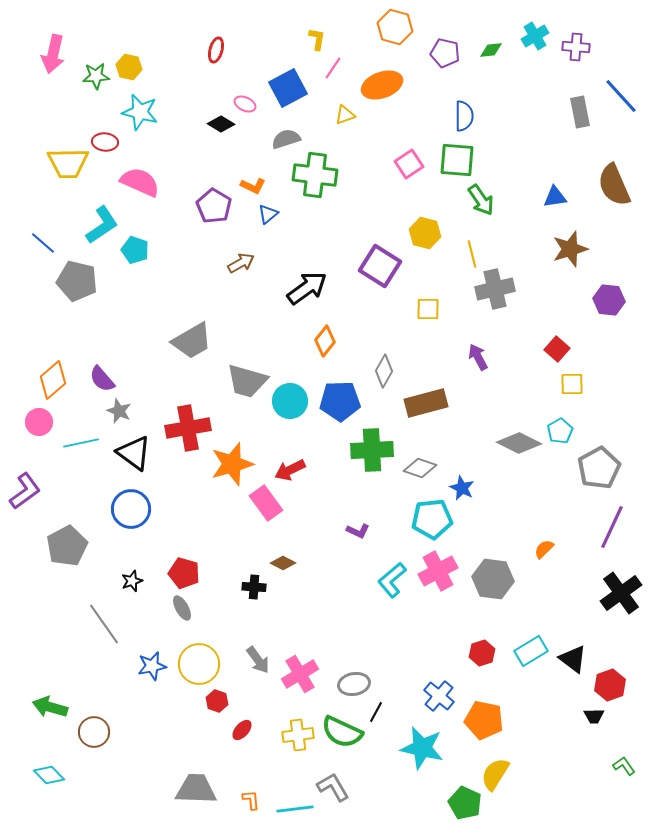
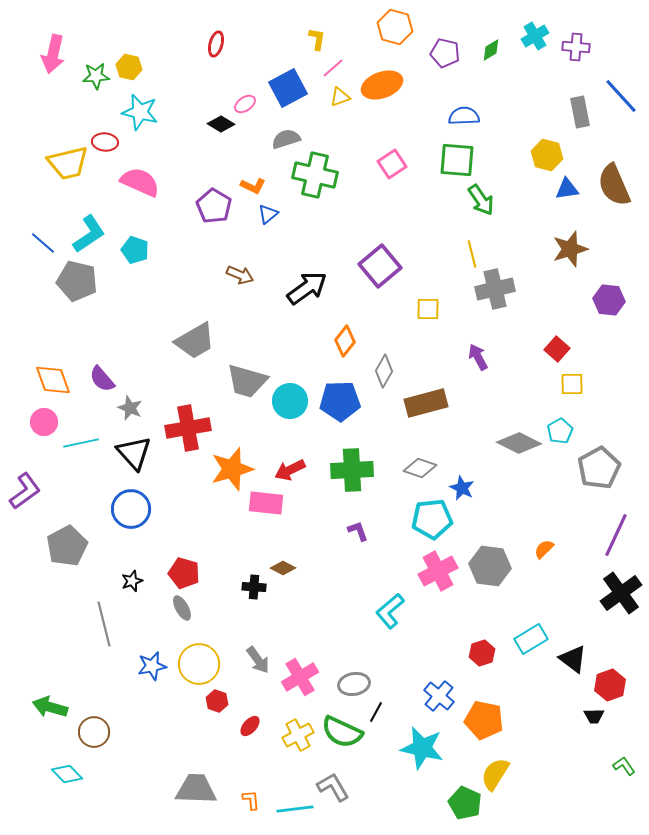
red ellipse at (216, 50): moved 6 px up
green diamond at (491, 50): rotated 25 degrees counterclockwise
pink line at (333, 68): rotated 15 degrees clockwise
pink ellipse at (245, 104): rotated 60 degrees counterclockwise
yellow triangle at (345, 115): moved 5 px left, 18 px up
blue semicircle at (464, 116): rotated 92 degrees counterclockwise
yellow trapezoid at (68, 163): rotated 12 degrees counterclockwise
pink square at (409, 164): moved 17 px left
green cross at (315, 175): rotated 6 degrees clockwise
blue triangle at (555, 197): moved 12 px right, 8 px up
cyan L-shape at (102, 225): moved 13 px left, 9 px down
yellow hexagon at (425, 233): moved 122 px right, 78 px up
brown arrow at (241, 263): moved 1 px left, 12 px down; rotated 52 degrees clockwise
purple square at (380, 266): rotated 18 degrees clockwise
gray trapezoid at (192, 341): moved 3 px right
orange diamond at (325, 341): moved 20 px right
orange diamond at (53, 380): rotated 69 degrees counterclockwise
gray star at (119, 411): moved 11 px right, 3 px up
pink circle at (39, 422): moved 5 px right
green cross at (372, 450): moved 20 px left, 20 px down
black triangle at (134, 453): rotated 12 degrees clockwise
orange star at (232, 464): moved 5 px down
pink rectangle at (266, 503): rotated 48 degrees counterclockwise
purple line at (612, 527): moved 4 px right, 8 px down
purple L-shape at (358, 531): rotated 135 degrees counterclockwise
brown diamond at (283, 563): moved 5 px down
gray hexagon at (493, 579): moved 3 px left, 13 px up
cyan L-shape at (392, 580): moved 2 px left, 31 px down
gray line at (104, 624): rotated 21 degrees clockwise
cyan rectangle at (531, 651): moved 12 px up
pink cross at (300, 674): moved 3 px down
red ellipse at (242, 730): moved 8 px right, 4 px up
yellow cross at (298, 735): rotated 20 degrees counterclockwise
cyan diamond at (49, 775): moved 18 px right, 1 px up
